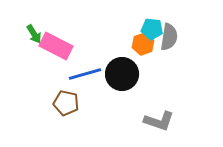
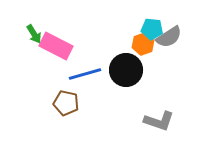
gray semicircle: rotated 48 degrees clockwise
black circle: moved 4 px right, 4 px up
